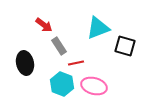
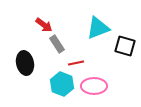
gray rectangle: moved 2 px left, 2 px up
pink ellipse: rotated 15 degrees counterclockwise
